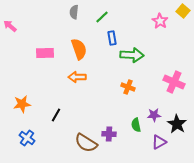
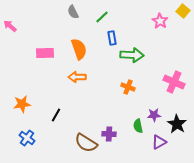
gray semicircle: moved 1 px left; rotated 32 degrees counterclockwise
green semicircle: moved 2 px right, 1 px down
